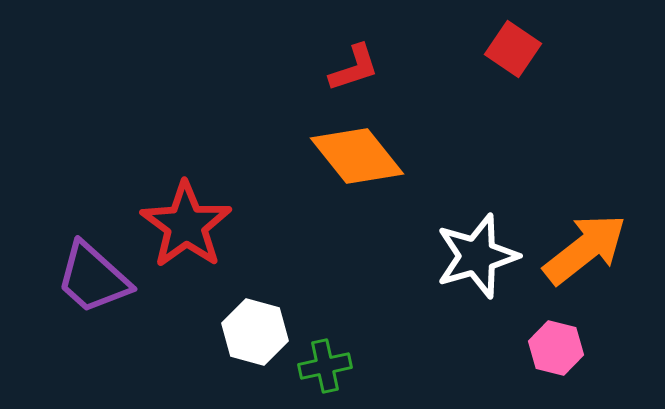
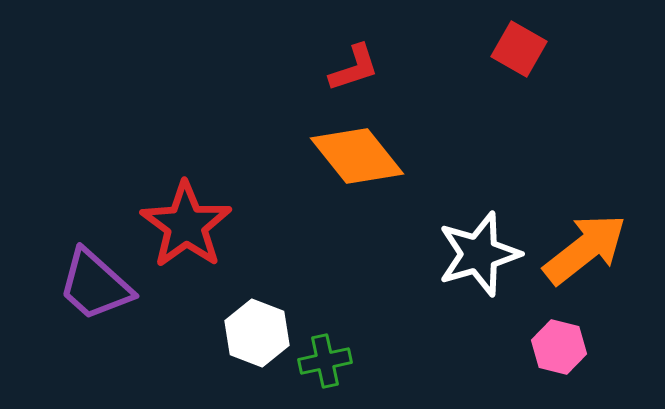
red square: moved 6 px right; rotated 4 degrees counterclockwise
white star: moved 2 px right, 2 px up
purple trapezoid: moved 2 px right, 7 px down
white hexagon: moved 2 px right, 1 px down; rotated 6 degrees clockwise
pink hexagon: moved 3 px right, 1 px up
green cross: moved 5 px up
